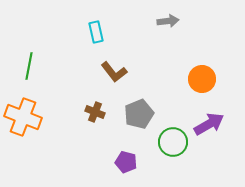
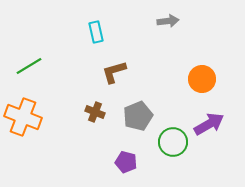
green line: rotated 48 degrees clockwise
brown L-shape: rotated 112 degrees clockwise
gray pentagon: moved 1 px left, 2 px down
